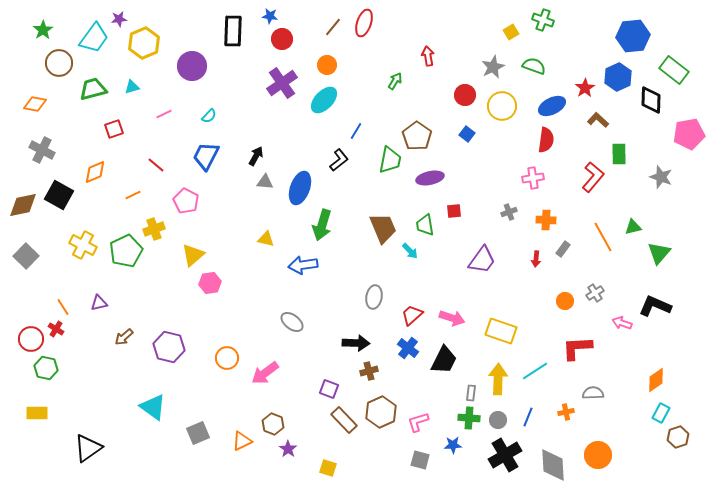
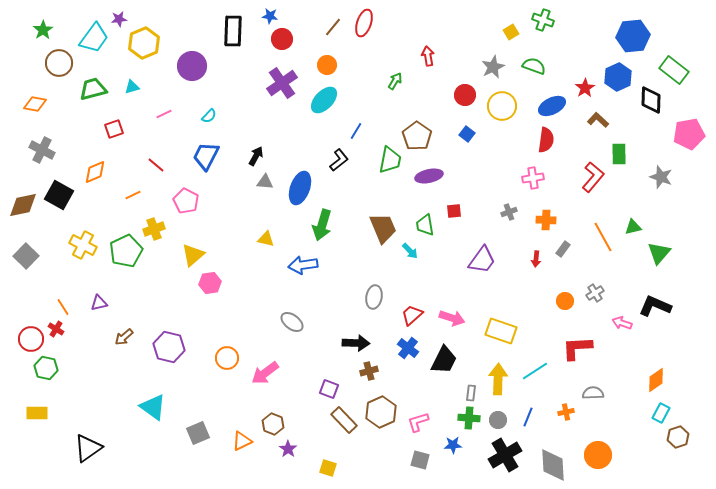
purple ellipse at (430, 178): moved 1 px left, 2 px up
